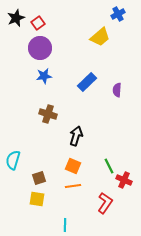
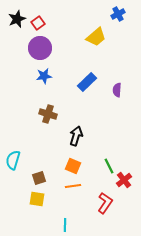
black star: moved 1 px right, 1 px down
yellow trapezoid: moved 4 px left
red cross: rotated 28 degrees clockwise
